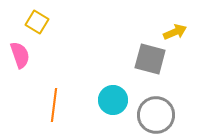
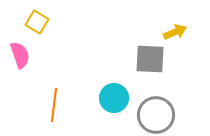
gray square: rotated 12 degrees counterclockwise
cyan circle: moved 1 px right, 2 px up
